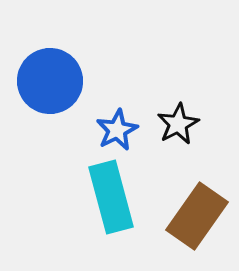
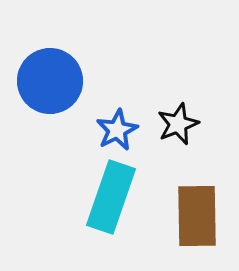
black star: rotated 6 degrees clockwise
cyan rectangle: rotated 34 degrees clockwise
brown rectangle: rotated 36 degrees counterclockwise
